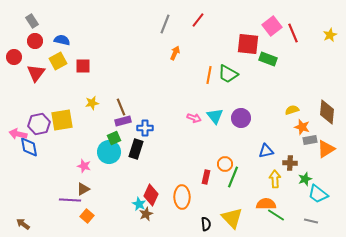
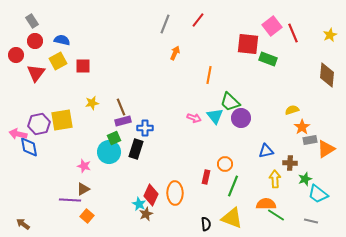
red circle at (14, 57): moved 2 px right, 2 px up
green trapezoid at (228, 74): moved 2 px right, 28 px down; rotated 15 degrees clockwise
brown diamond at (327, 112): moved 37 px up
orange star at (302, 127): rotated 21 degrees clockwise
green line at (233, 177): moved 9 px down
orange ellipse at (182, 197): moved 7 px left, 4 px up
yellow triangle at (232, 218): rotated 25 degrees counterclockwise
